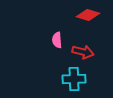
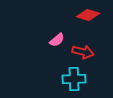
pink semicircle: rotated 126 degrees counterclockwise
